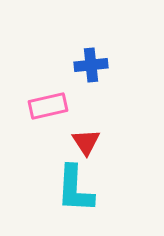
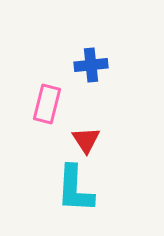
pink rectangle: moved 1 px left, 2 px up; rotated 63 degrees counterclockwise
red triangle: moved 2 px up
